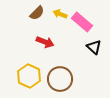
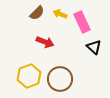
pink rectangle: rotated 25 degrees clockwise
yellow hexagon: rotated 15 degrees clockwise
